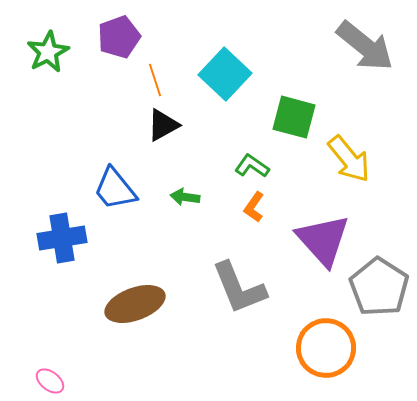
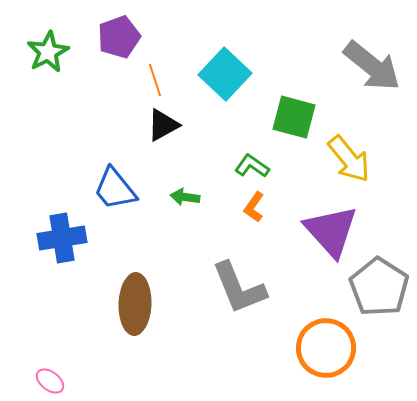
gray arrow: moved 7 px right, 20 px down
purple triangle: moved 8 px right, 9 px up
brown ellipse: rotated 68 degrees counterclockwise
